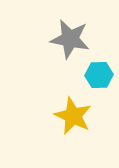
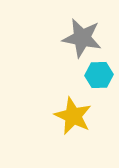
gray star: moved 12 px right, 1 px up
